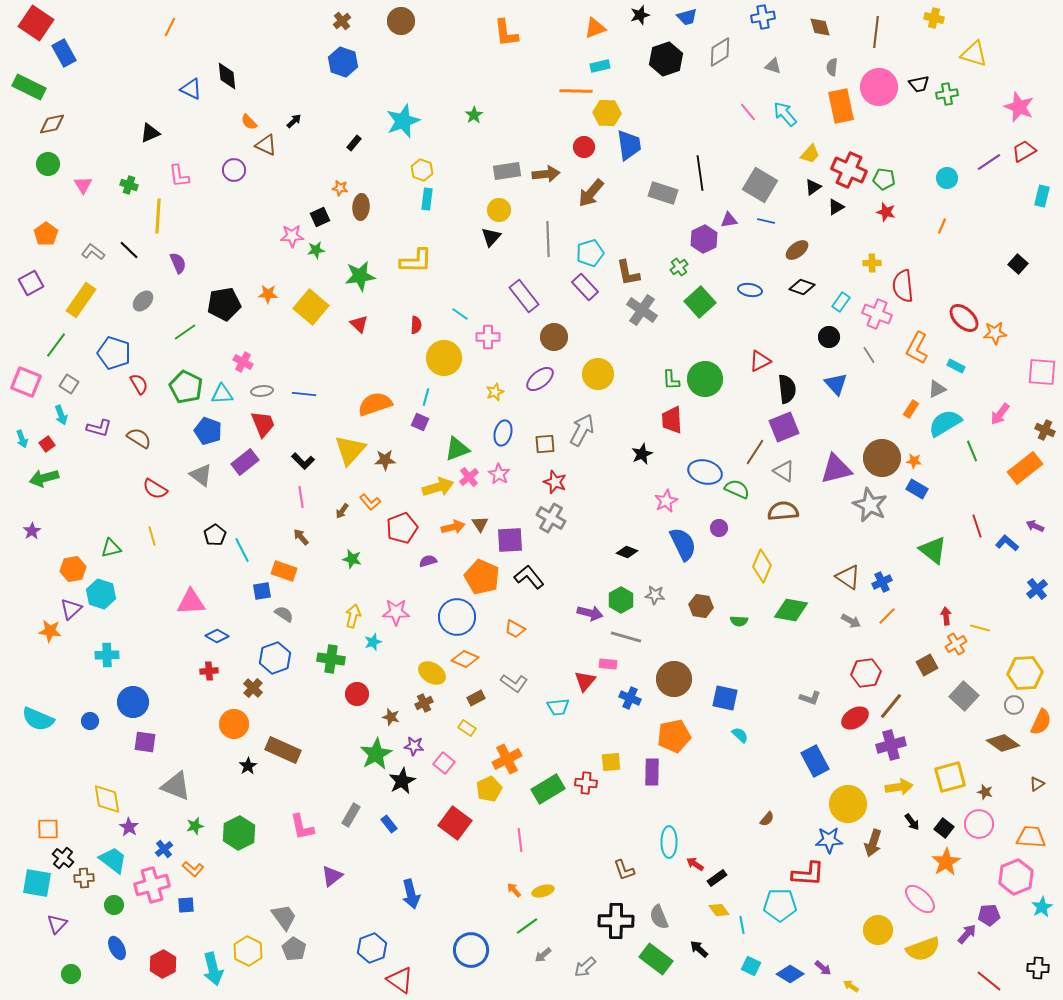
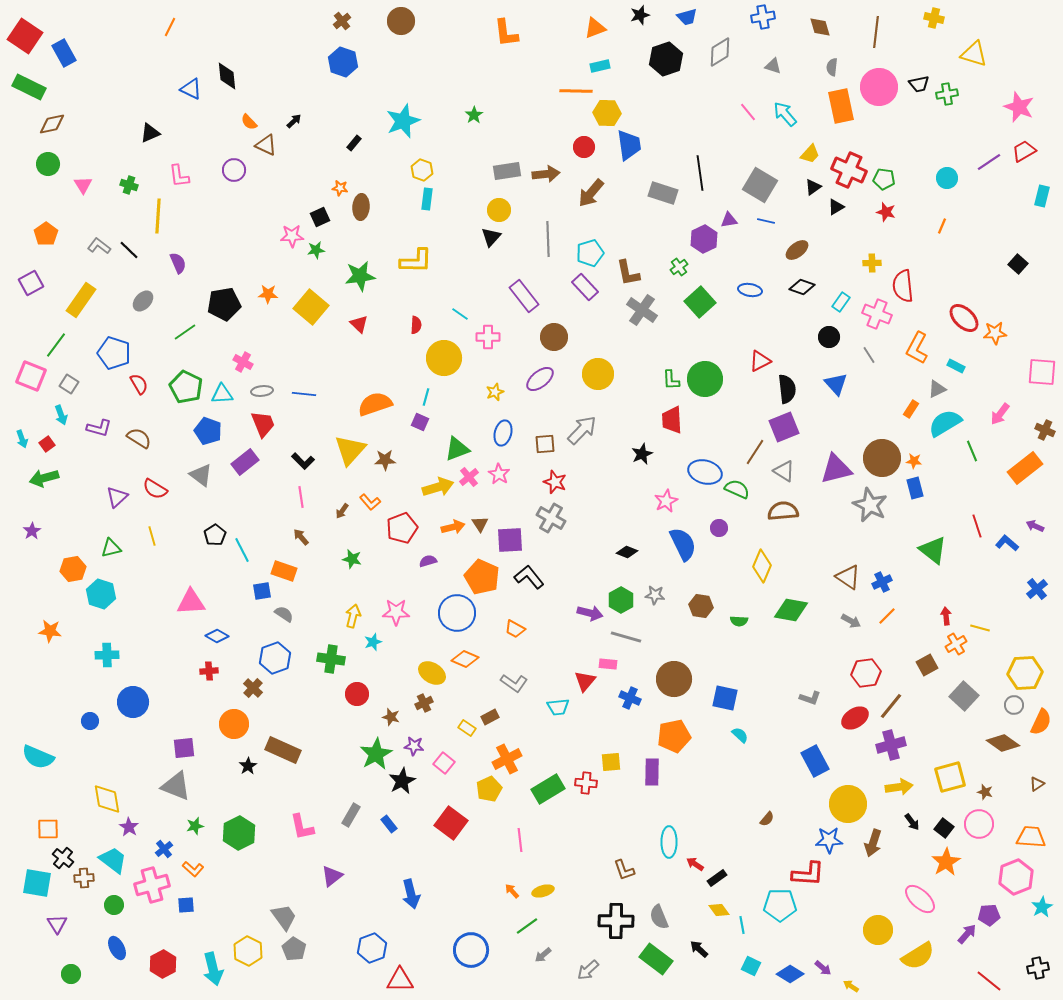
red square at (36, 23): moved 11 px left, 13 px down
gray L-shape at (93, 252): moved 6 px right, 6 px up
pink square at (26, 382): moved 5 px right, 6 px up
gray arrow at (582, 430): rotated 16 degrees clockwise
blue rectangle at (917, 489): moved 2 px left, 1 px up; rotated 45 degrees clockwise
purple triangle at (71, 609): moved 46 px right, 112 px up
blue circle at (457, 617): moved 4 px up
brown rectangle at (476, 698): moved 14 px right, 19 px down
cyan semicircle at (38, 719): moved 38 px down
purple square at (145, 742): moved 39 px right, 6 px down; rotated 15 degrees counterclockwise
red square at (455, 823): moved 4 px left
orange arrow at (514, 890): moved 2 px left, 1 px down
purple triangle at (57, 924): rotated 15 degrees counterclockwise
yellow semicircle at (923, 949): moved 5 px left, 7 px down; rotated 12 degrees counterclockwise
gray arrow at (585, 967): moved 3 px right, 3 px down
black cross at (1038, 968): rotated 15 degrees counterclockwise
red triangle at (400, 980): rotated 36 degrees counterclockwise
